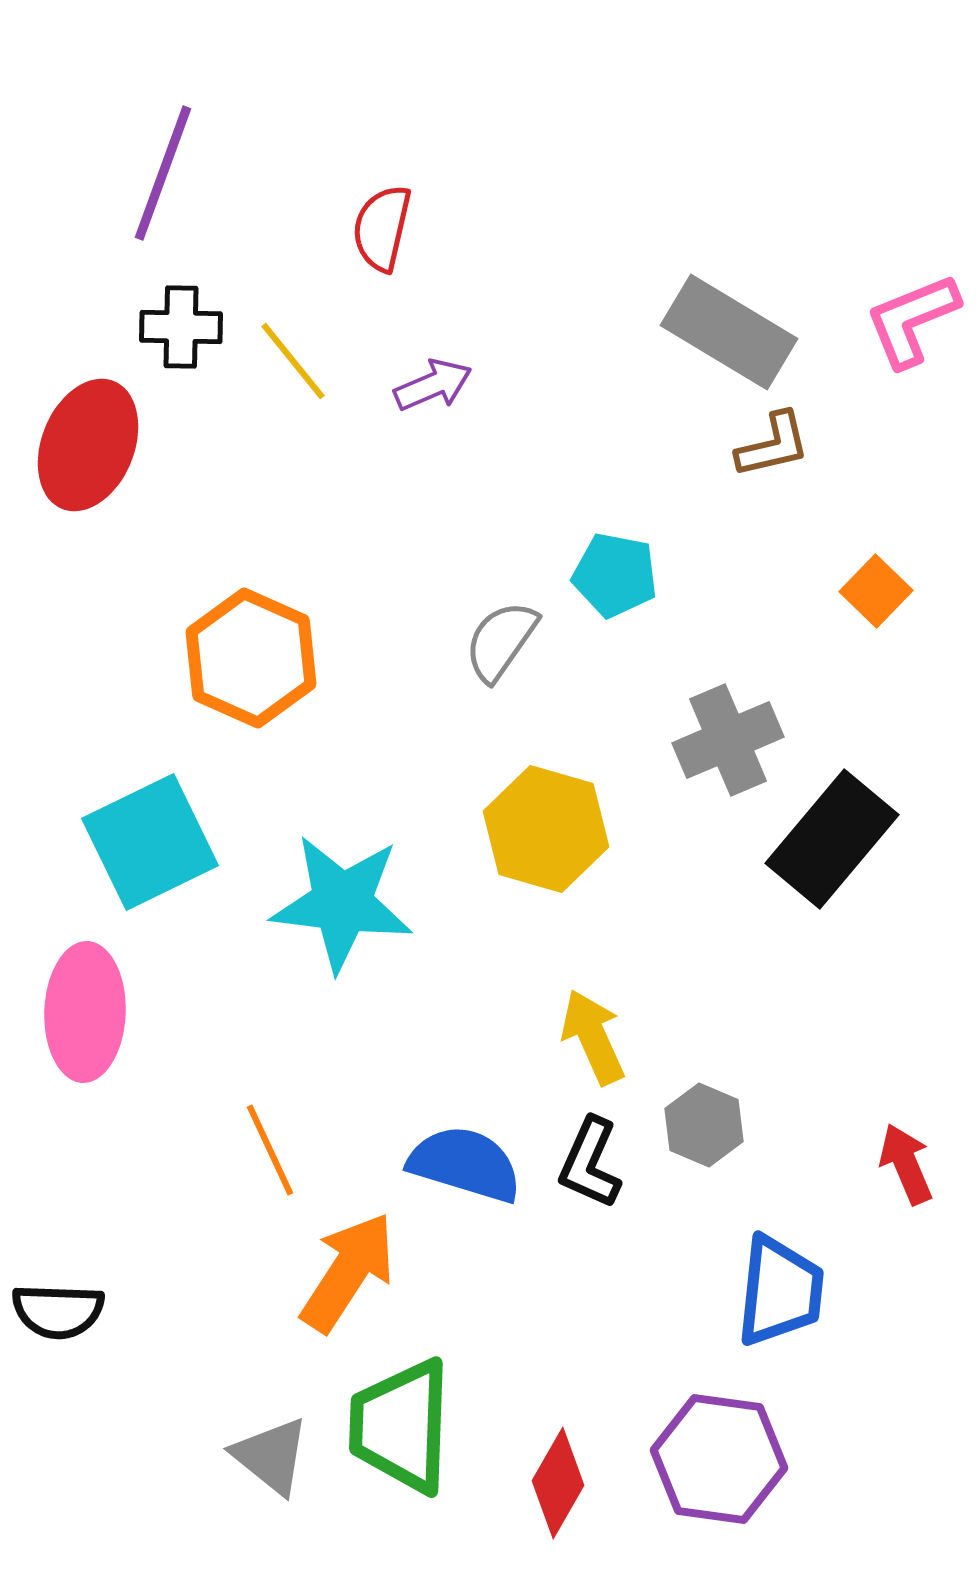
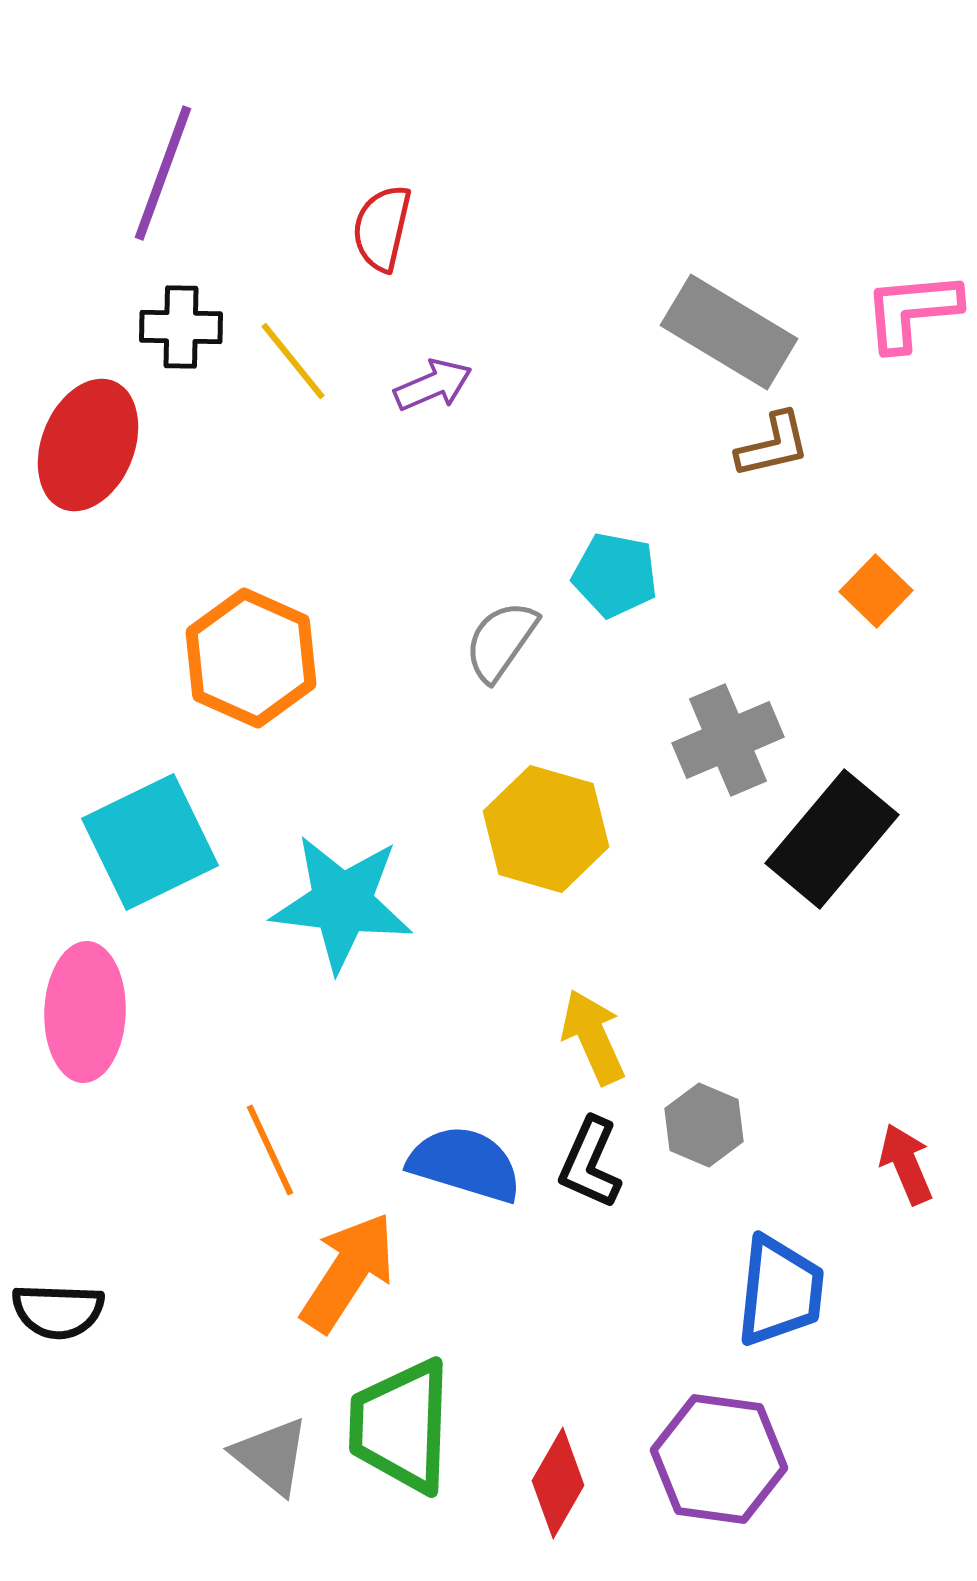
pink L-shape: moved 9 px up; rotated 17 degrees clockwise
